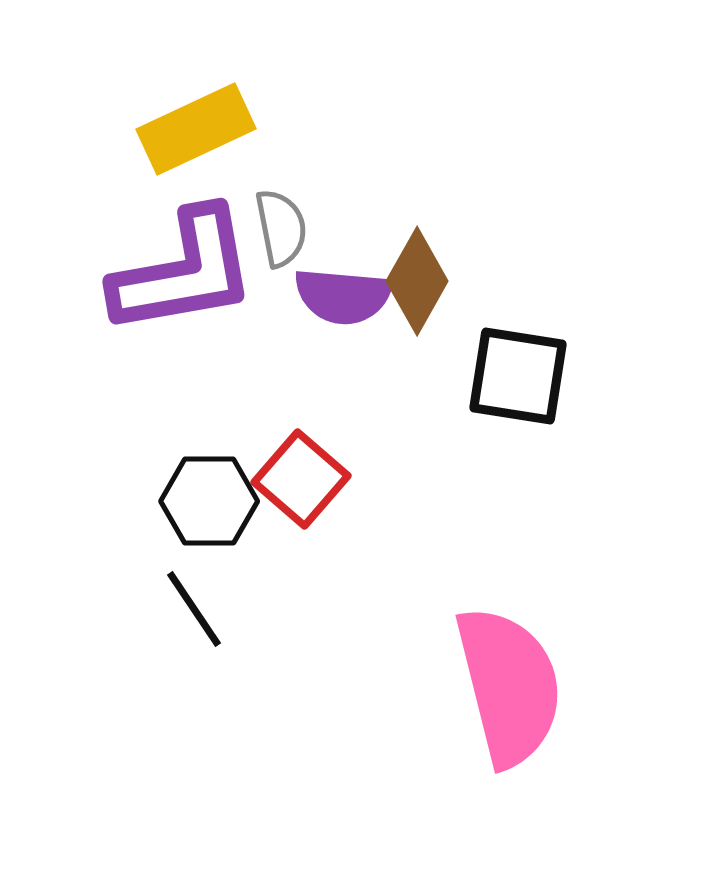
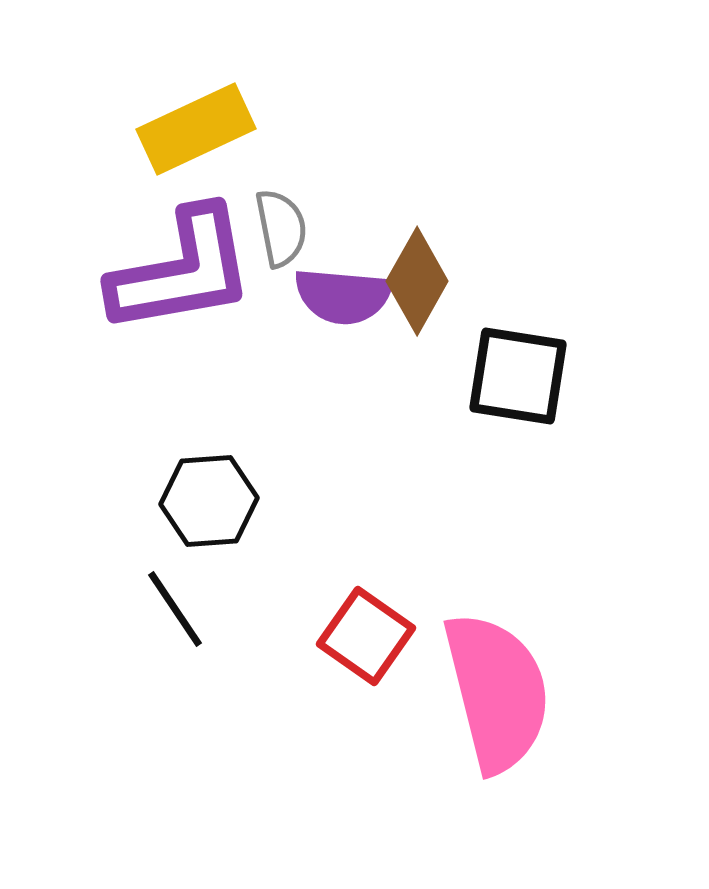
purple L-shape: moved 2 px left, 1 px up
red square: moved 65 px right, 157 px down; rotated 6 degrees counterclockwise
black hexagon: rotated 4 degrees counterclockwise
black line: moved 19 px left
pink semicircle: moved 12 px left, 6 px down
